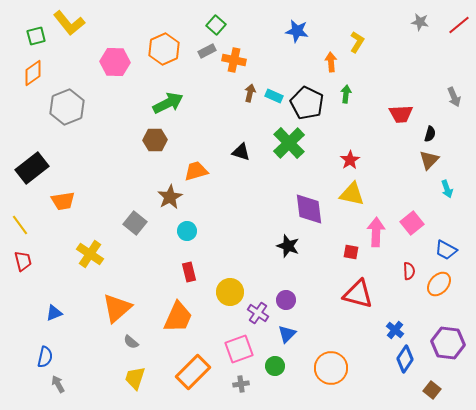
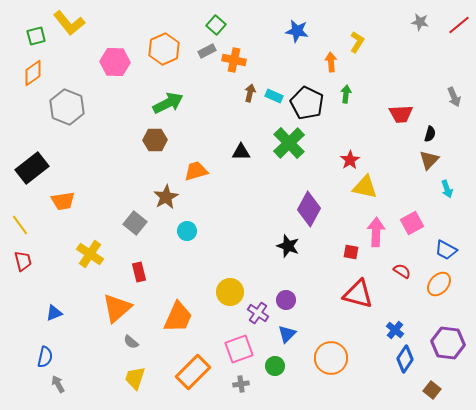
gray hexagon at (67, 107): rotated 16 degrees counterclockwise
black triangle at (241, 152): rotated 18 degrees counterclockwise
yellow triangle at (352, 194): moved 13 px right, 7 px up
brown star at (170, 197): moved 4 px left
purple diamond at (309, 209): rotated 36 degrees clockwise
pink square at (412, 223): rotated 10 degrees clockwise
red semicircle at (409, 271): moved 7 px left; rotated 54 degrees counterclockwise
red rectangle at (189, 272): moved 50 px left
orange circle at (331, 368): moved 10 px up
